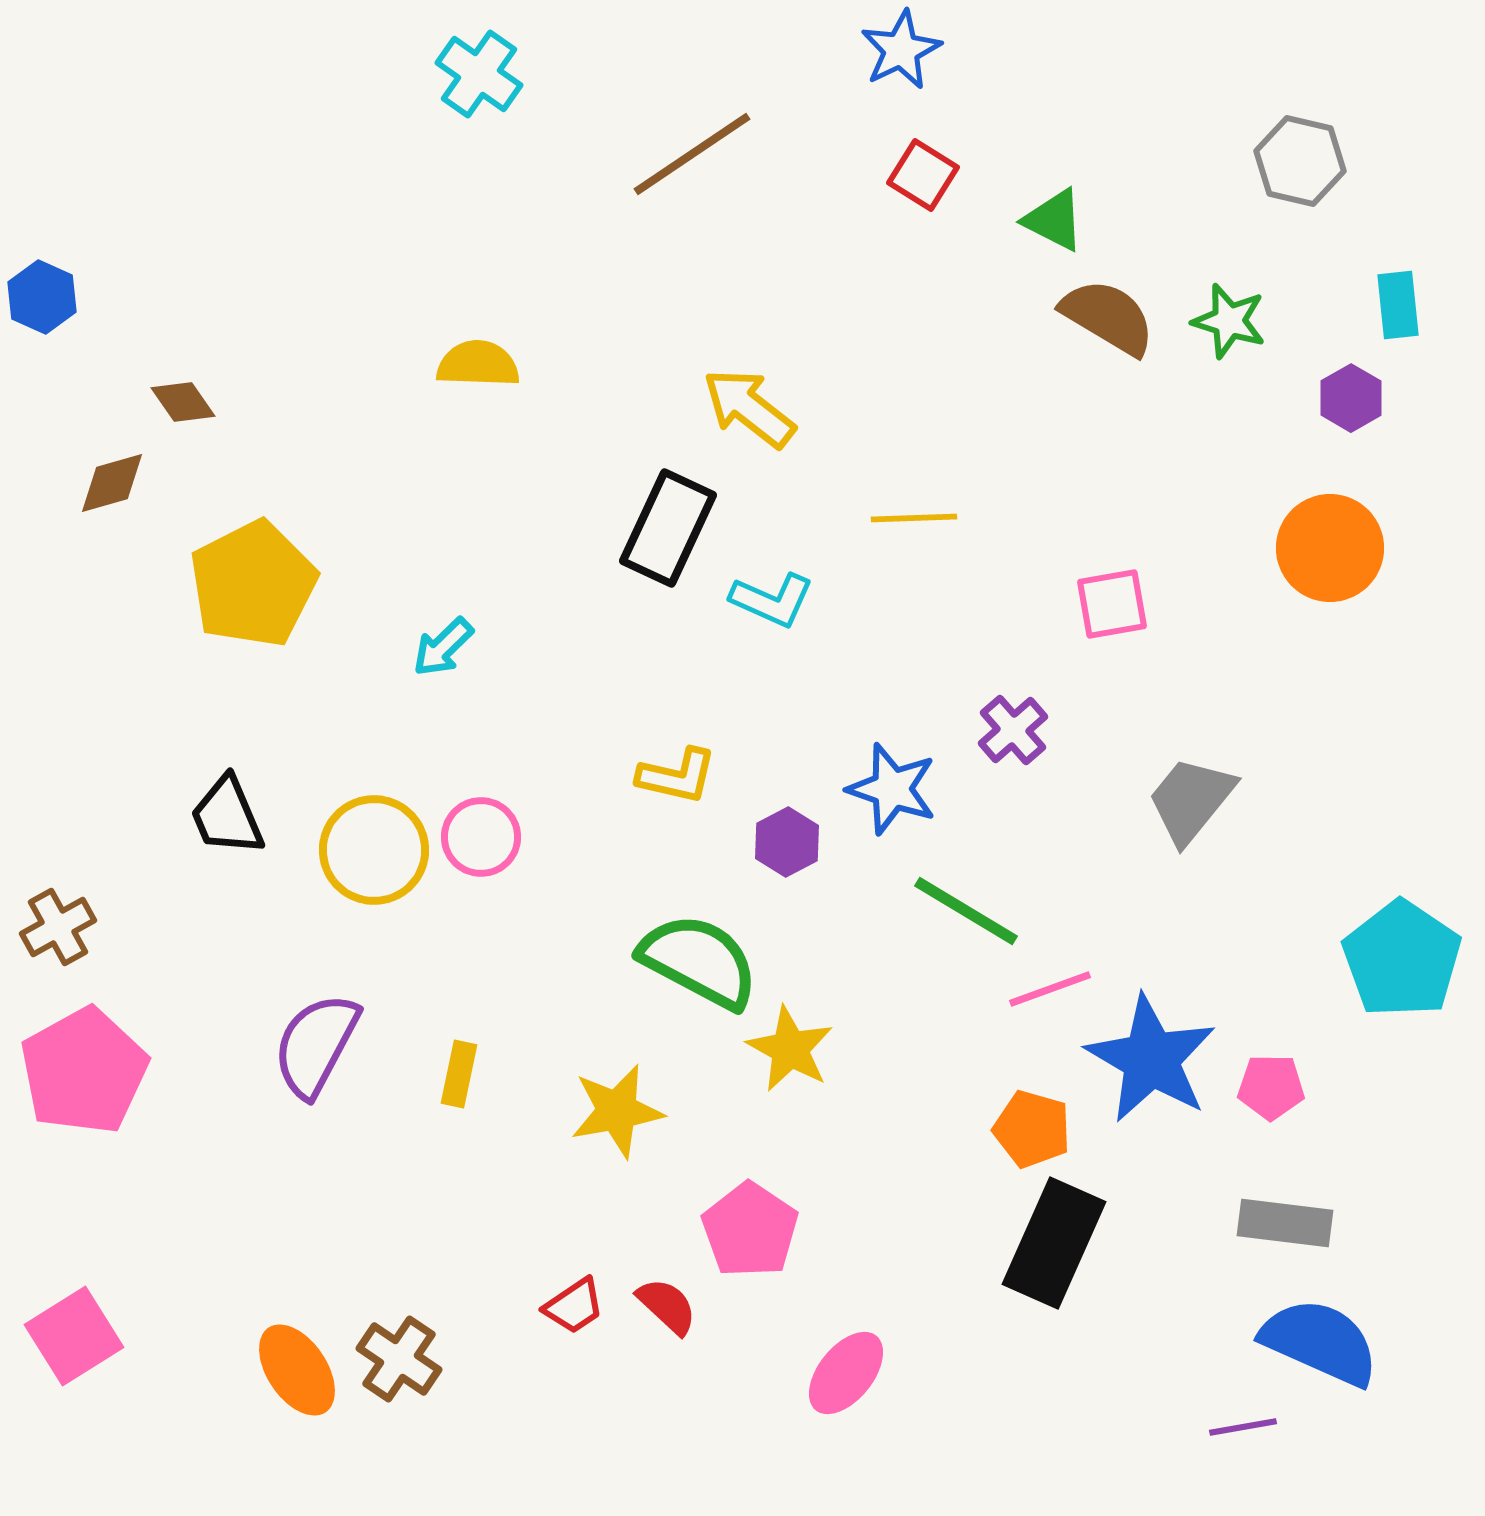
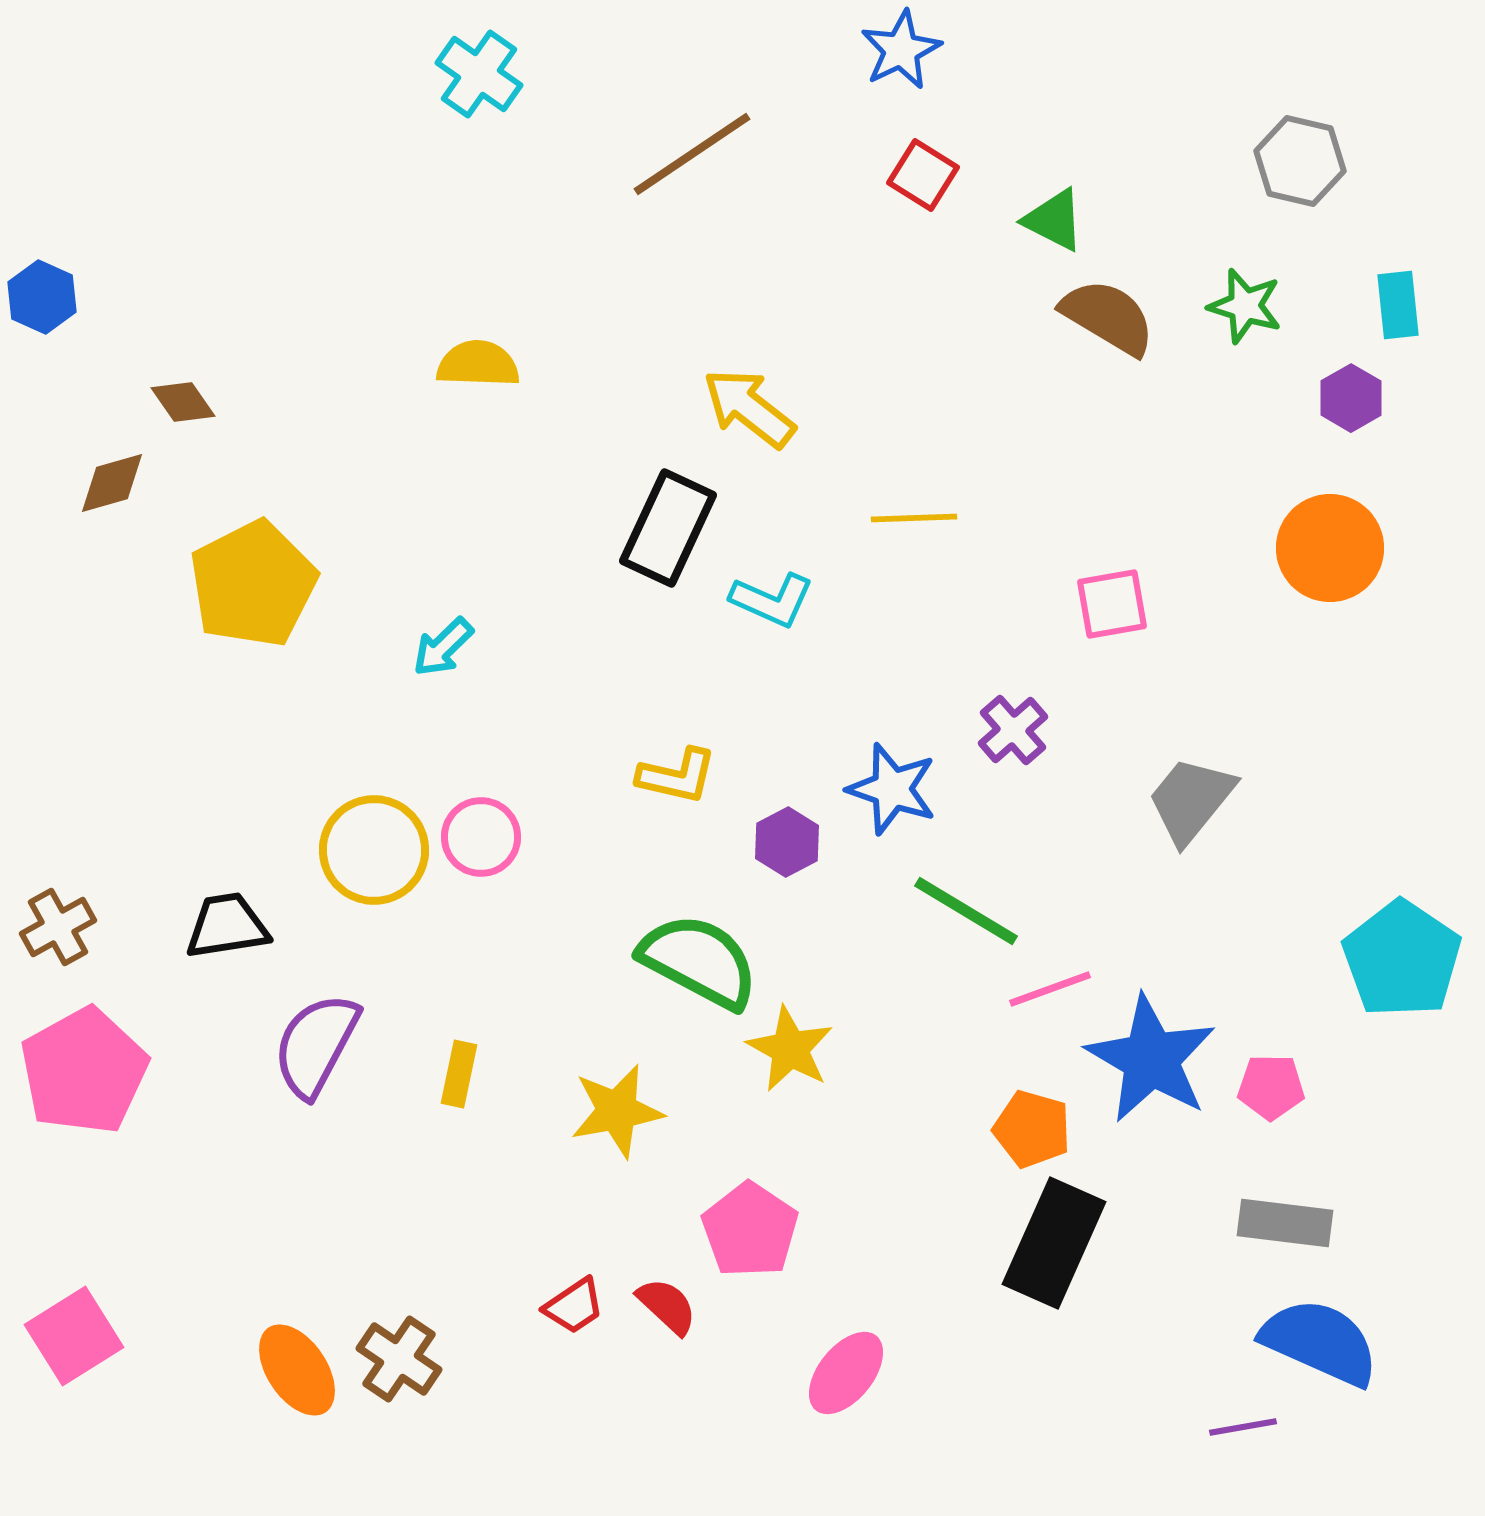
green star at (1229, 321): moved 16 px right, 15 px up
black trapezoid at (227, 816): moved 110 px down; rotated 104 degrees clockwise
